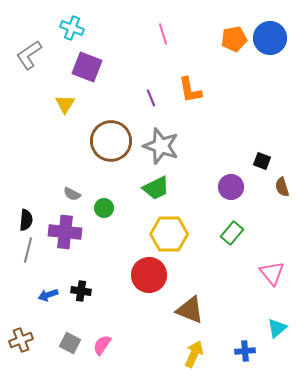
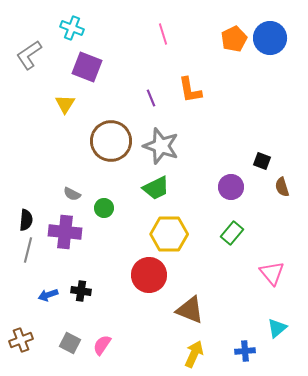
orange pentagon: rotated 15 degrees counterclockwise
